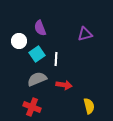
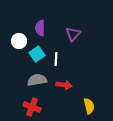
purple semicircle: rotated 21 degrees clockwise
purple triangle: moved 12 px left; rotated 35 degrees counterclockwise
gray semicircle: moved 1 px down; rotated 12 degrees clockwise
